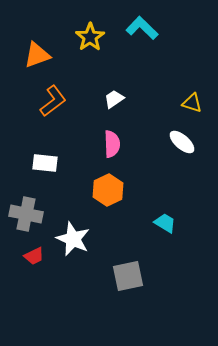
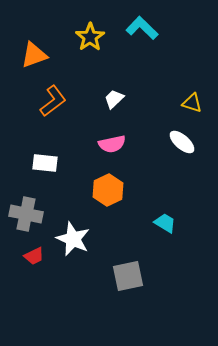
orange triangle: moved 3 px left
white trapezoid: rotated 10 degrees counterclockwise
pink semicircle: rotated 80 degrees clockwise
